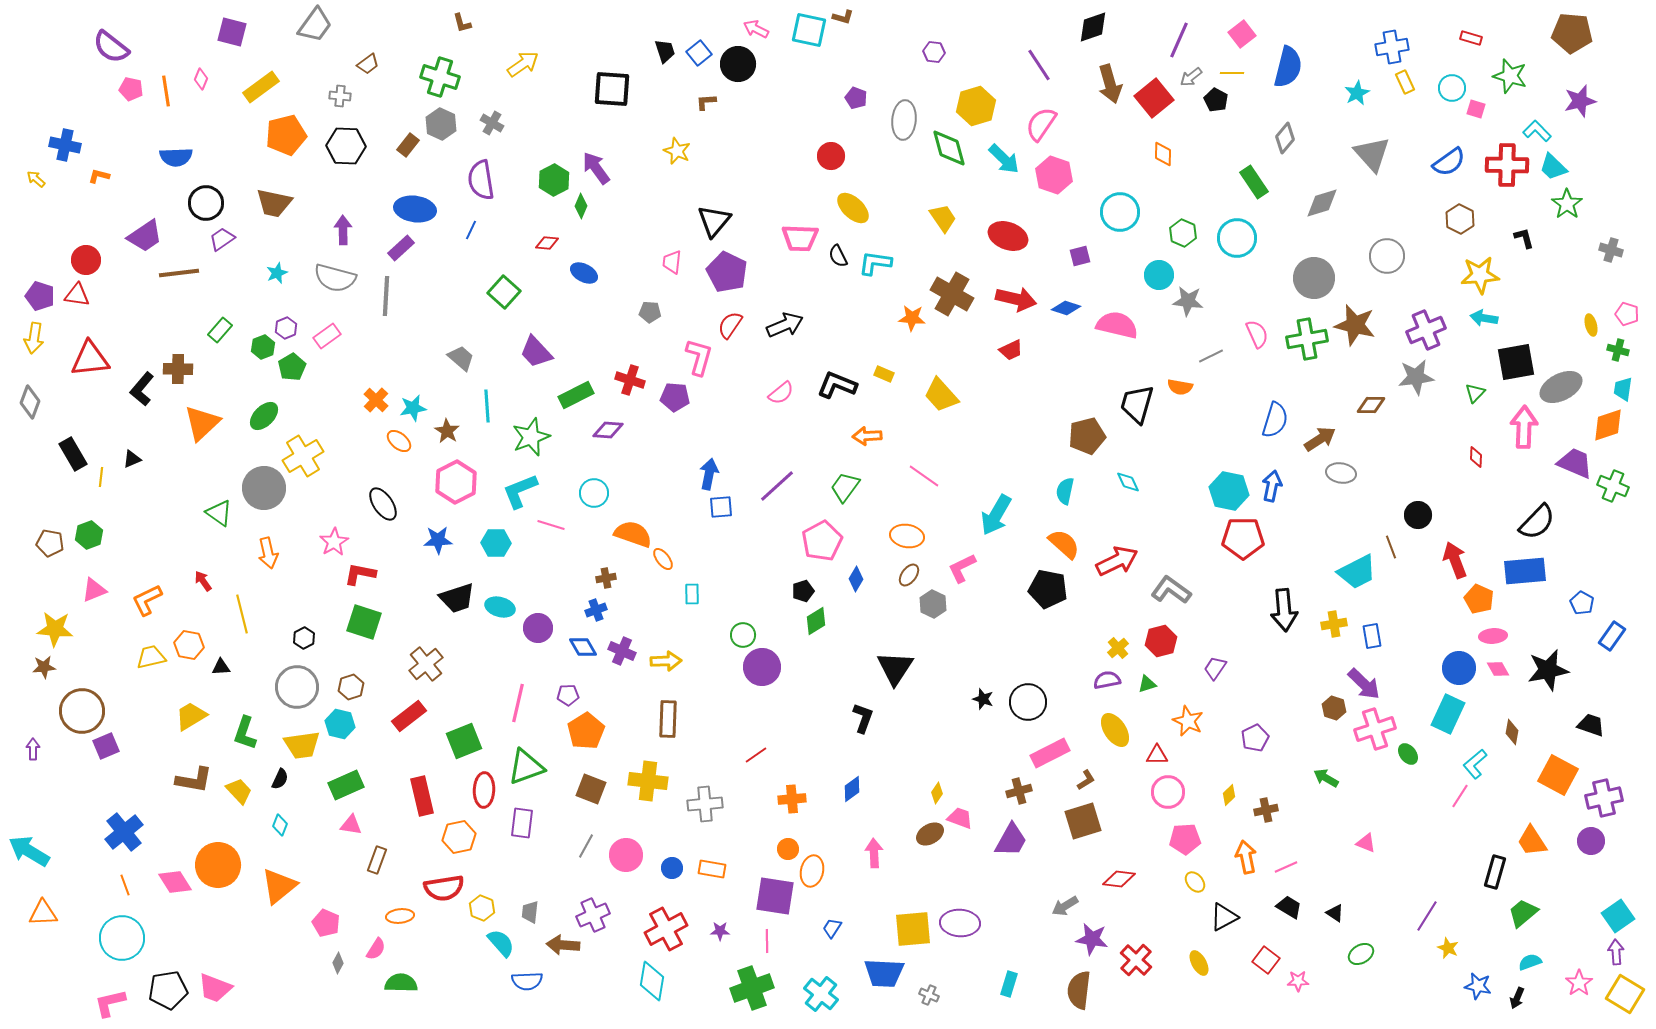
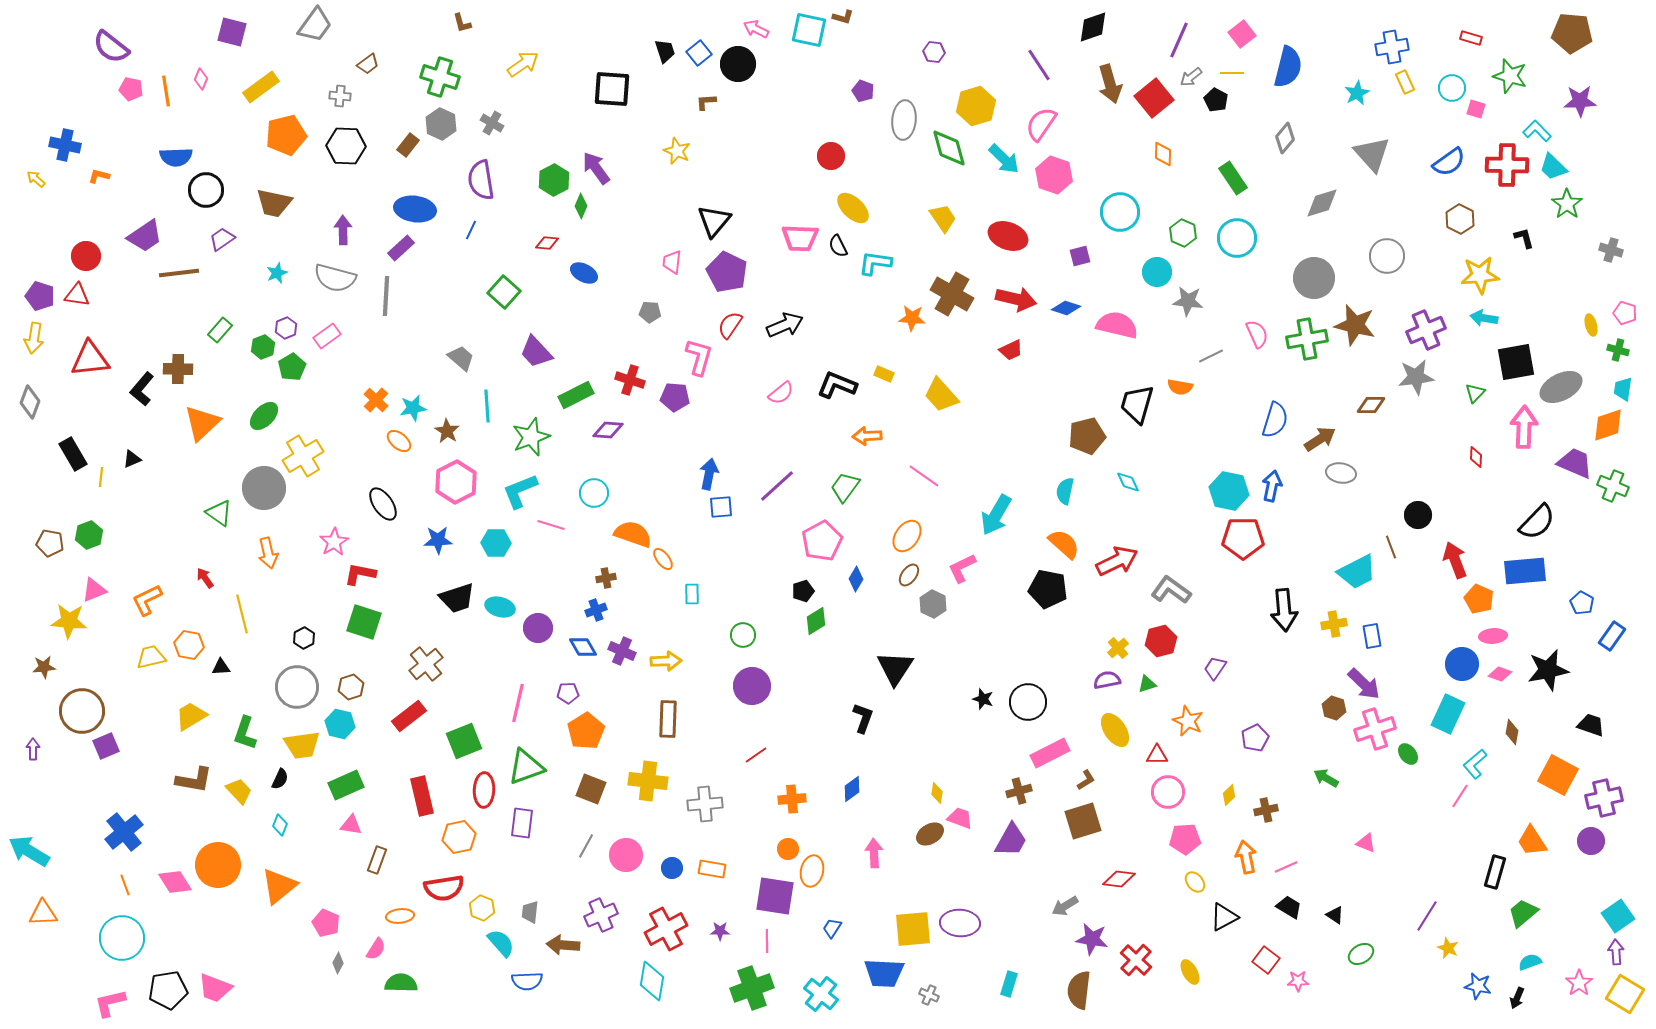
purple pentagon at (856, 98): moved 7 px right, 7 px up
purple star at (1580, 101): rotated 12 degrees clockwise
green rectangle at (1254, 182): moved 21 px left, 4 px up
black circle at (206, 203): moved 13 px up
black semicircle at (838, 256): moved 10 px up
red circle at (86, 260): moved 4 px up
cyan circle at (1159, 275): moved 2 px left, 3 px up
pink pentagon at (1627, 314): moved 2 px left, 1 px up
orange ellipse at (907, 536): rotated 64 degrees counterclockwise
red arrow at (203, 581): moved 2 px right, 3 px up
yellow star at (55, 629): moved 14 px right, 8 px up
purple circle at (762, 667): moved 10 px left, 19 px down
blue circle at (1459, 668): moved 3 px right, 4 px up
pink diamond at (1498, 669): moved 2 px right, 5 px down; rotated 40 degrees counterclockwise
purple pentagon at (568, 695): moved 2 px up
yellow diamond at (937, 793): rotated 25 degrees counterclockwise
black triangle at (1335, 913): moved 2 px down
purple cross at (593, 915): moved 8 px right
yellow ellipse at (1199, 963): moved 9 px left, 9 px down
